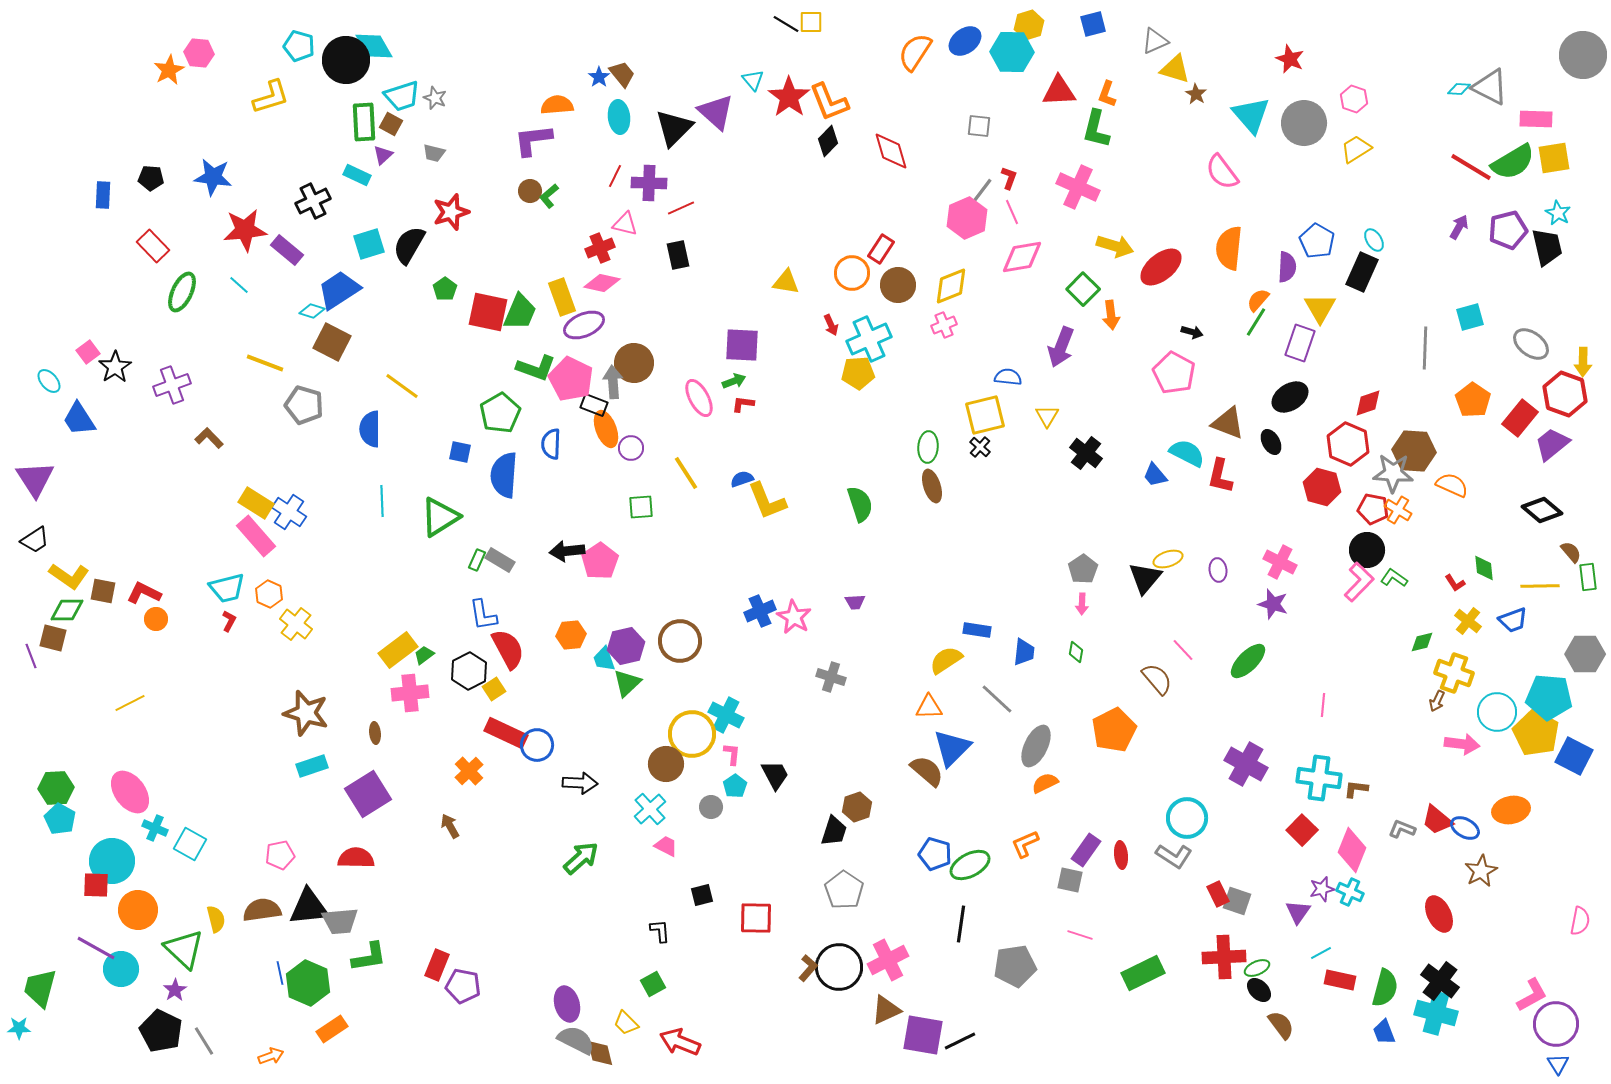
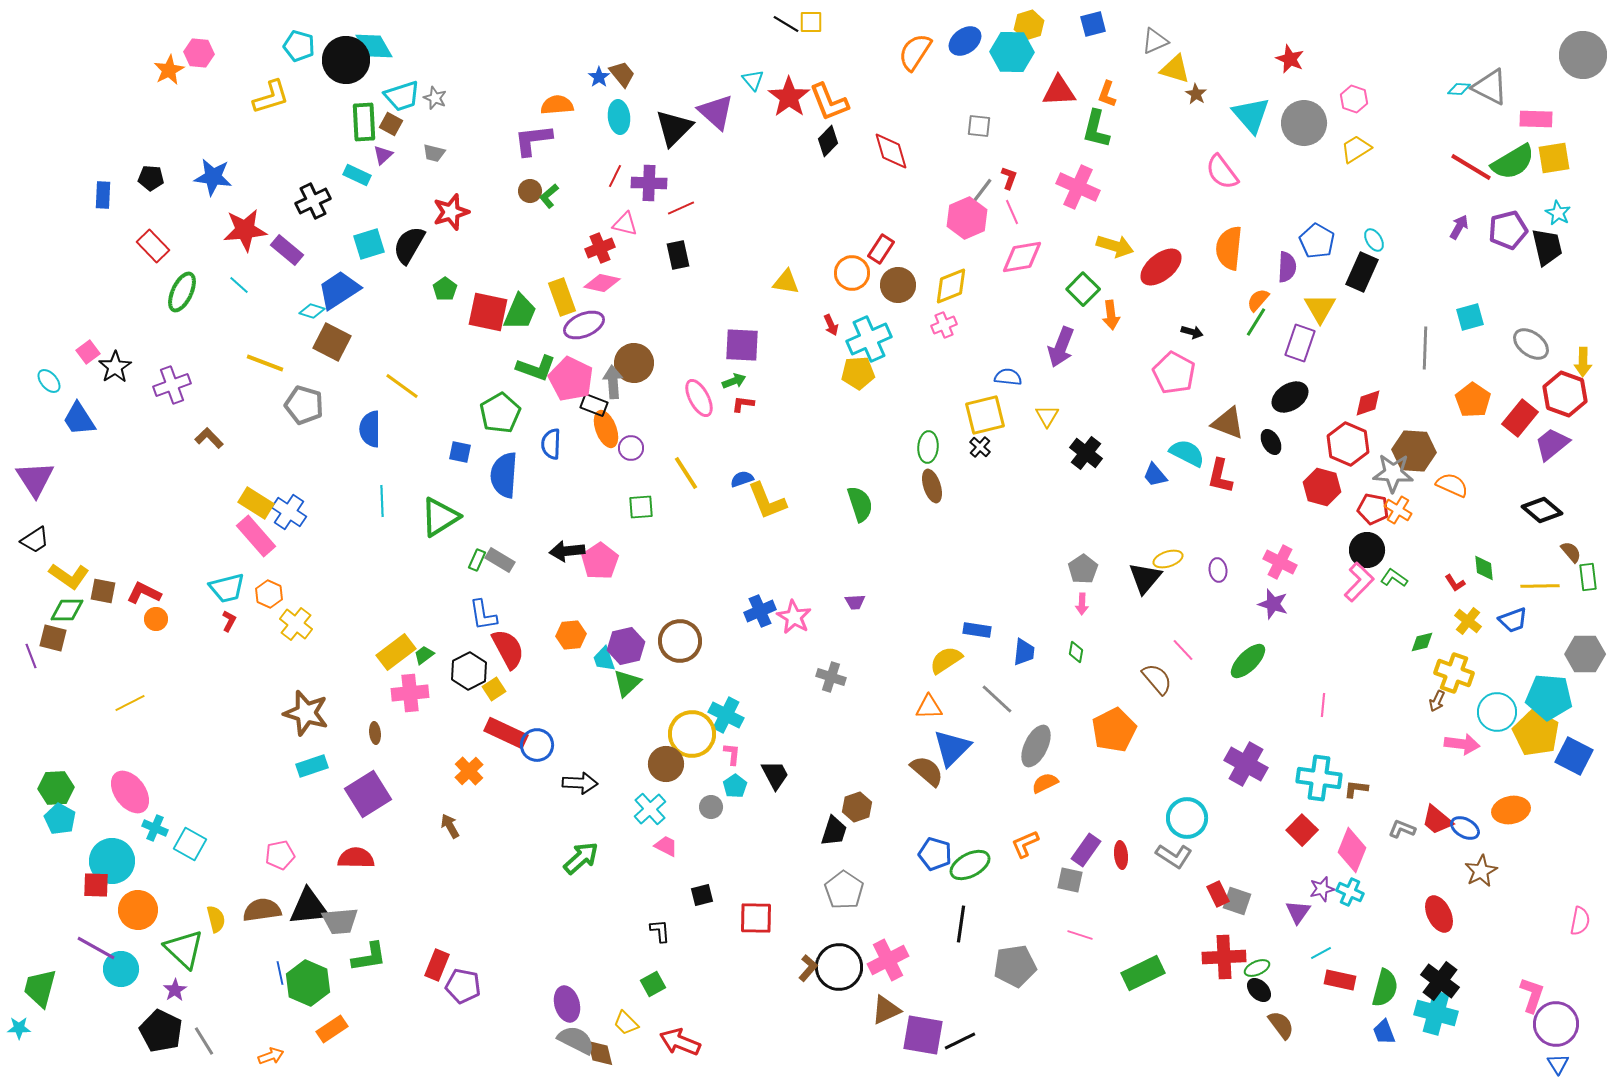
yellow rectangle at (398, 650): moved 2 px left, 2 px down
pink L-shape at (1532, 995): rotated 42 degrees counterclockwise
